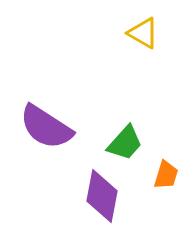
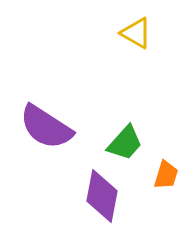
yellow triangle: moved 7 px left
